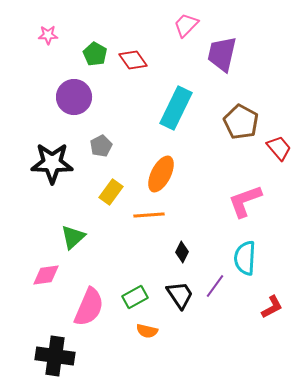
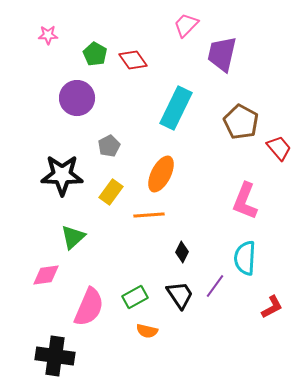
purple circle: moved 3 px right, 1 px down
gray pentagon: moved 8 px right
black star: moved 10 px right, 12 px down
pink L-shape: rotated 48 degrees counterclockwise
